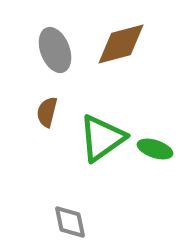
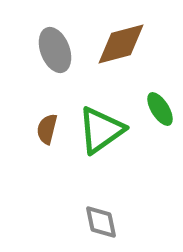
brown semicircle: moved 17 px down
green triangle: moved 1 px left, 8 px up
green ellipse: moved 5 px right, 40 px up; rotated 40 degrees clockwise
gray diamond: moved 31 px right
